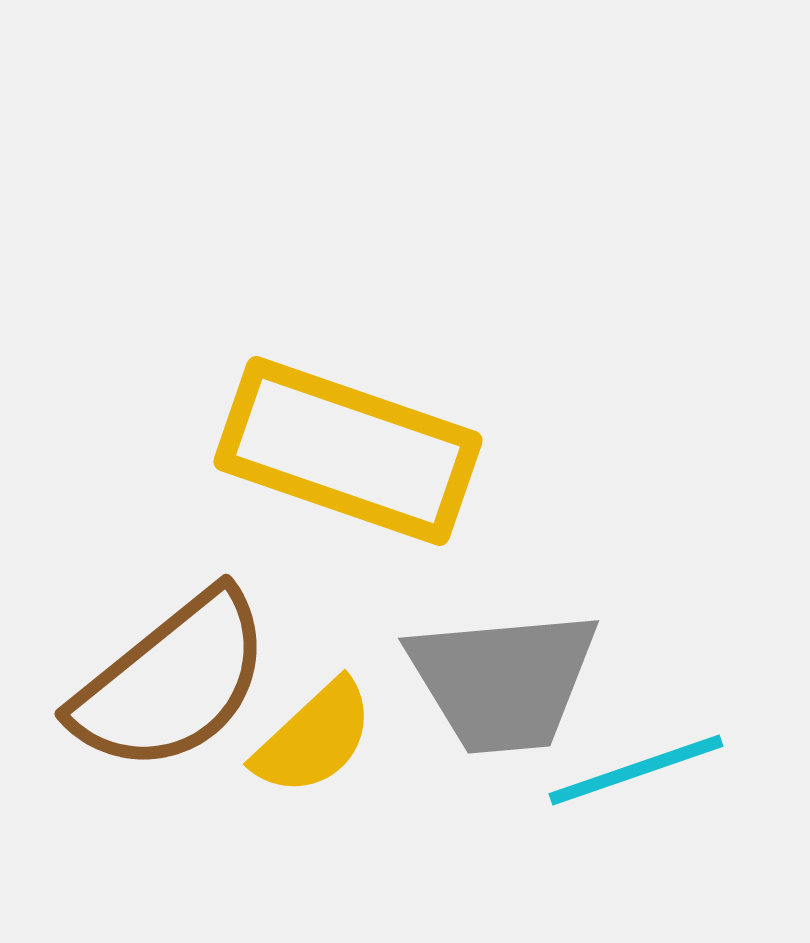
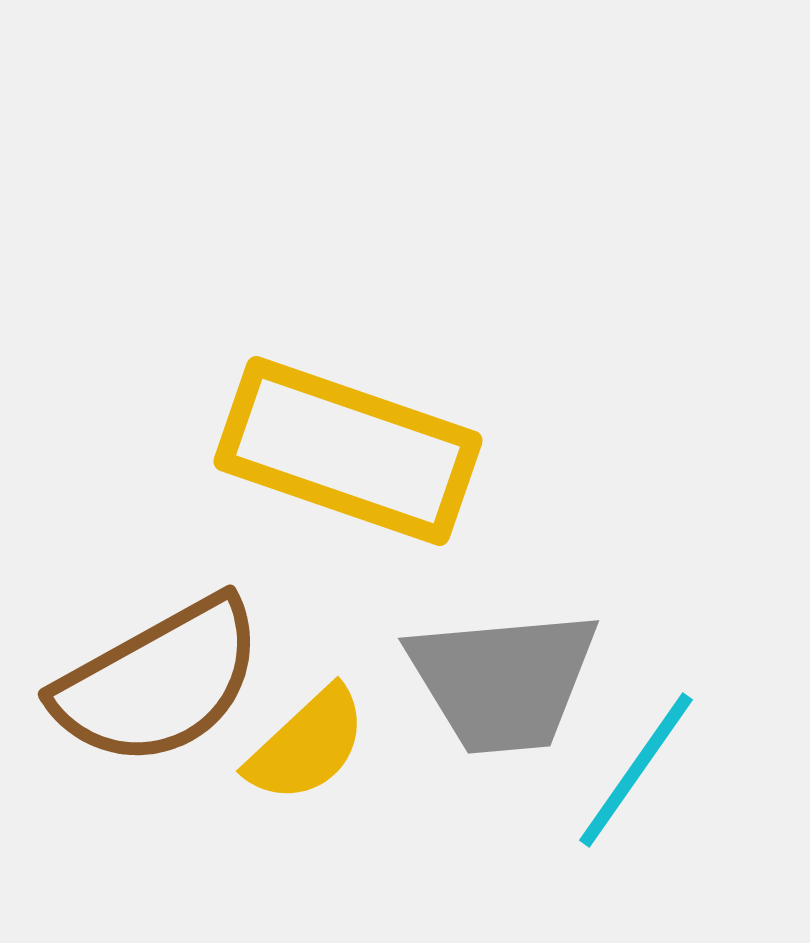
brown semicircle: moved 13 px left; rotated 10 degrees clockwise
yellow semicircle: moved 7 px left, 7 px down
cyan line: rotated 36 degrees counterclockwise
